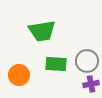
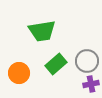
green rectangle: rotated 45 degrees counterclockwise
orange circle: moved 2 px up
